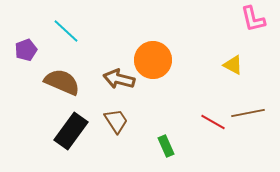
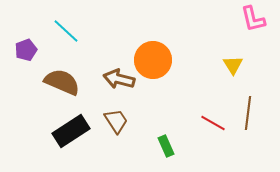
yellow triangle: rotated 30 degrees clockwise
brown line: rotated 72 degrees counterclockwise
red line: moved 1 px down
black rectangle: rotated 21 degrees clockwise
